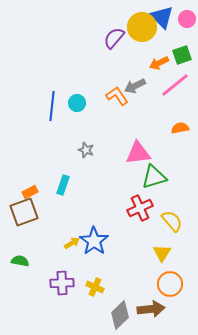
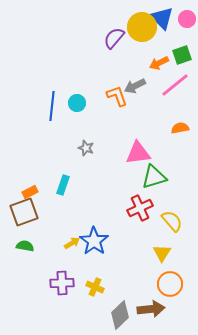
blue triangle: moved 1 px down
orange L-shape: rotated 15 degrees clockwise
gray star: moved 2 px up
green semicircle: moved 5 px right, 15 px up
